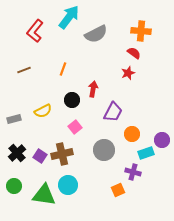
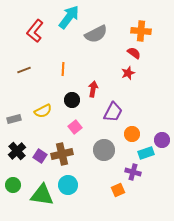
orange line: rotated 16 degrees counterclockwise
black cross: moved 2 px up
green circle: moved 1 px left, 1 px up
green triangle: moved 2 px left
